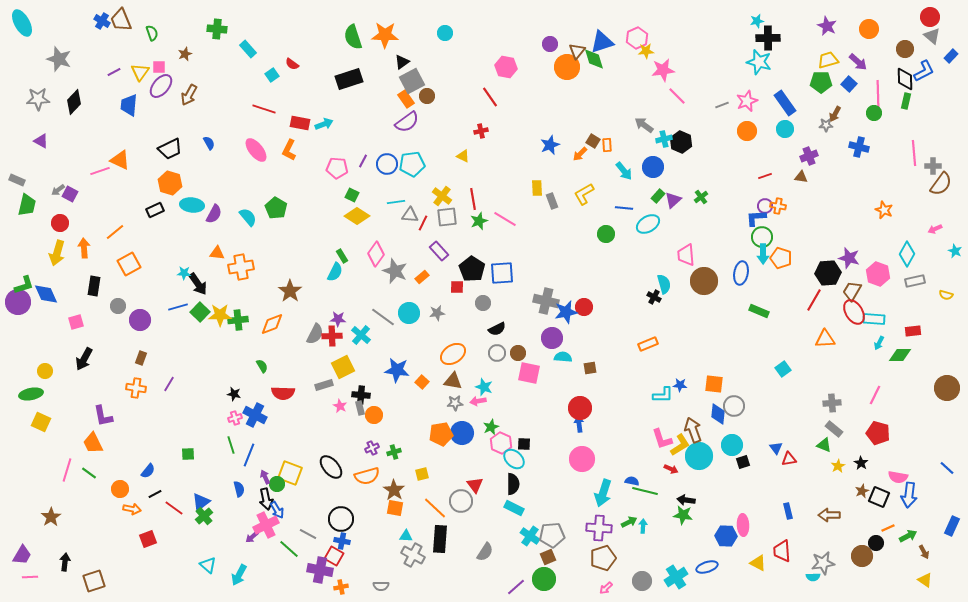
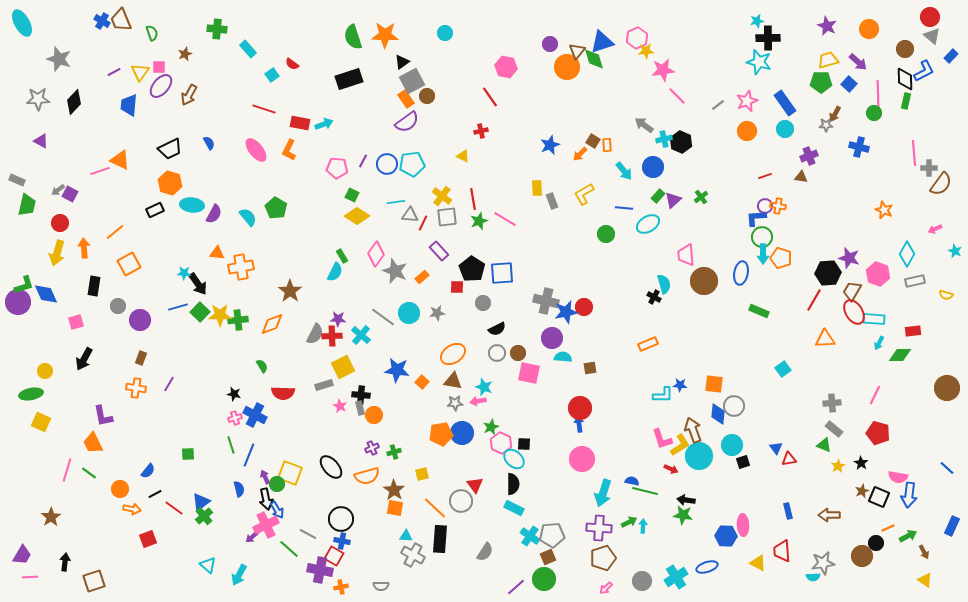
gray line at (722, 105): moved 4 px left; rotated 16 degrees counterclockwise
gray cross at (933, 166): moved 4 px left, 2 px down
